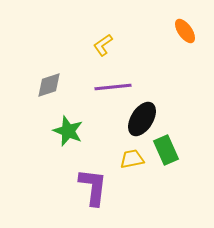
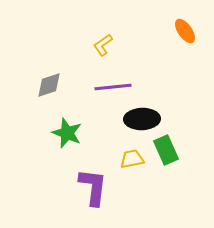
black ellipse: rotated 56 degrees clockwise
green star: moved 1 px left, 2 px down
